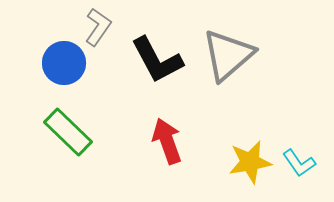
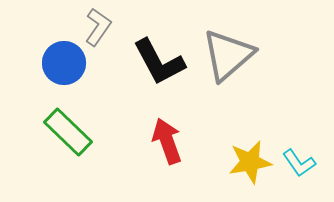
black L-shape: moved 2 px right, 2 px down
